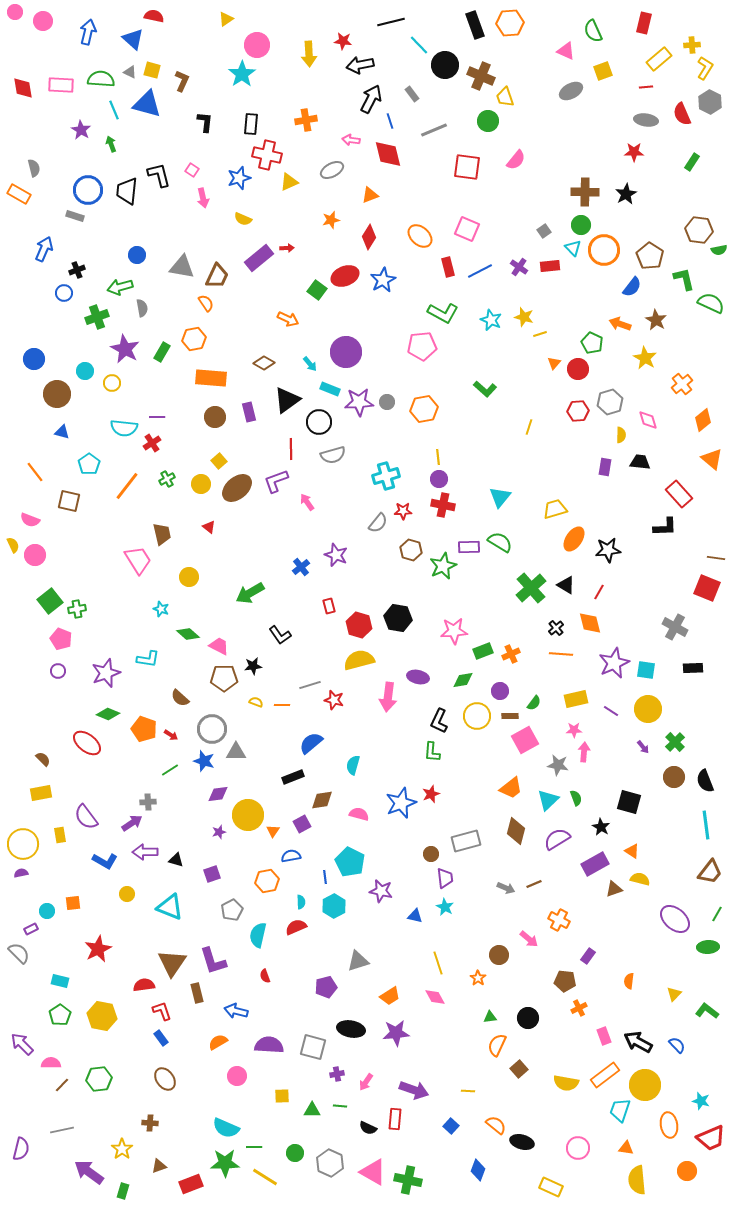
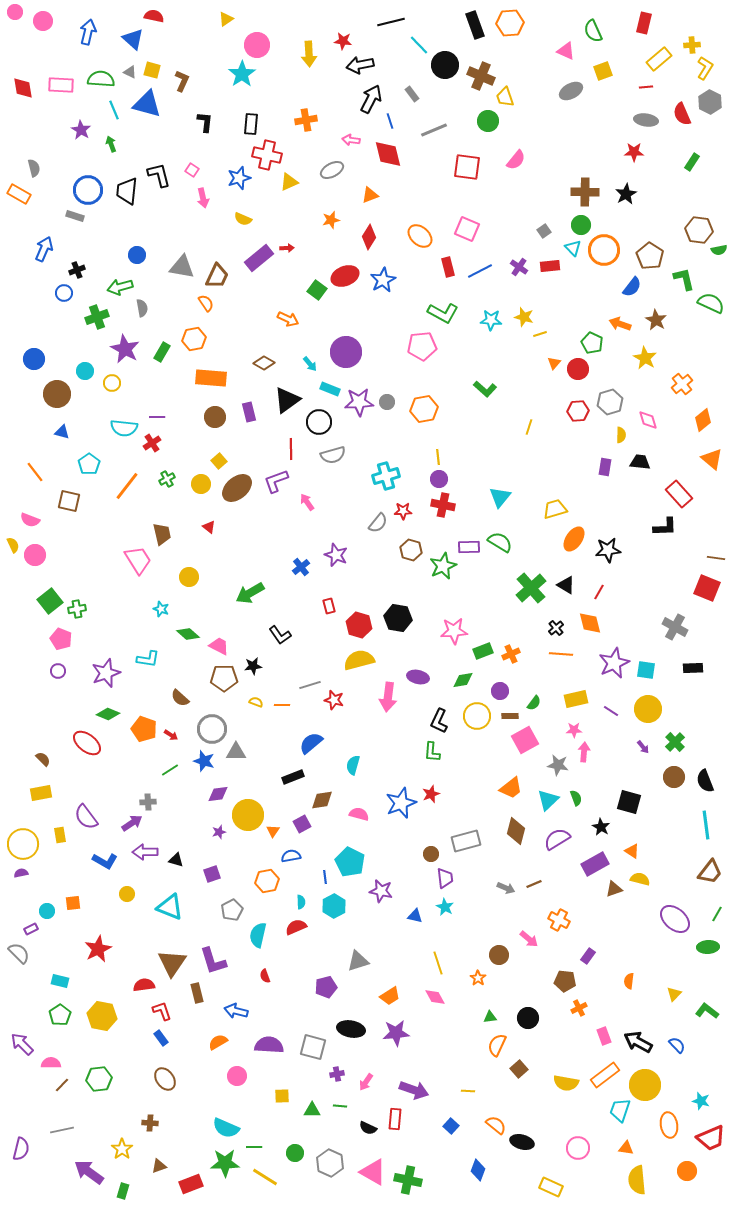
cyan star at (491, 320): rotated 20 degrees counterclockwise
